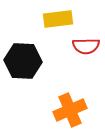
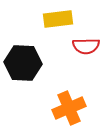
black hexagon: moved 2 px down
orange cross: moved 1 px left, 2 px up
